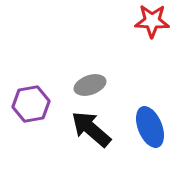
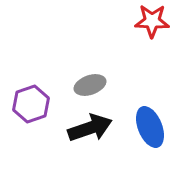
purple hexagon: rotated 9 degrees counterclockwise
black arrow: moved 1 px left, 1 px up; rotated 120 degrees clockwise
